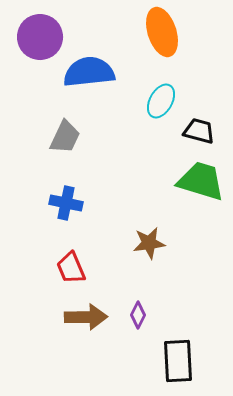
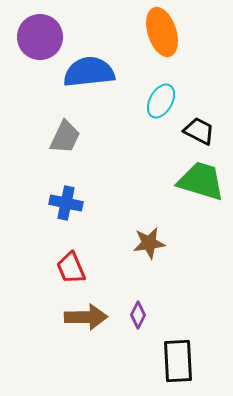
black trapezoid: rotated 12 degrees clockwise
